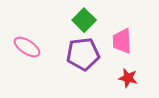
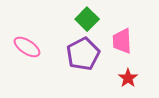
green square: moved 3 px right, 1 px up
purple pentagon: rotated 20 degrees counterclockwise
red star: rotated 24 degrees clockwise
